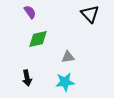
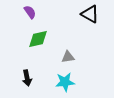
black triangle: rotated 18 degrees counterclockwise
